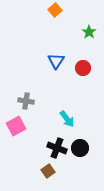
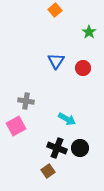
cyan arrow: rotated 24 degrees counterclockwise
